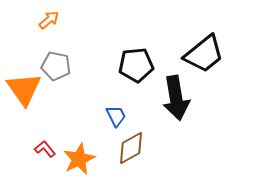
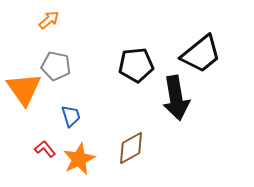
black trapezoid: moved 3 px left
blue trapezoid: moved 45 px left; rotated 10 degrees clockwise
